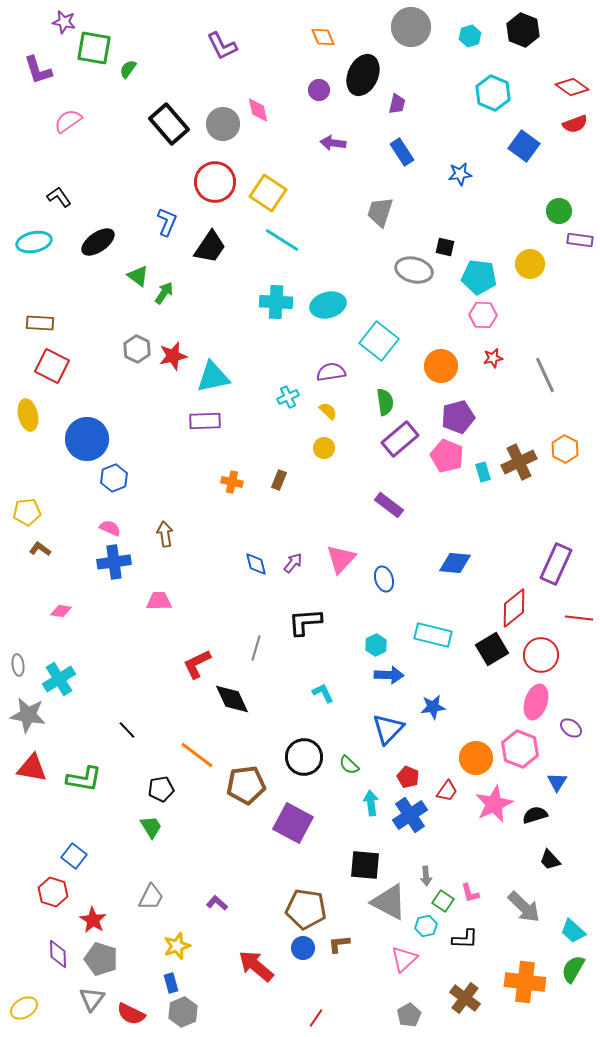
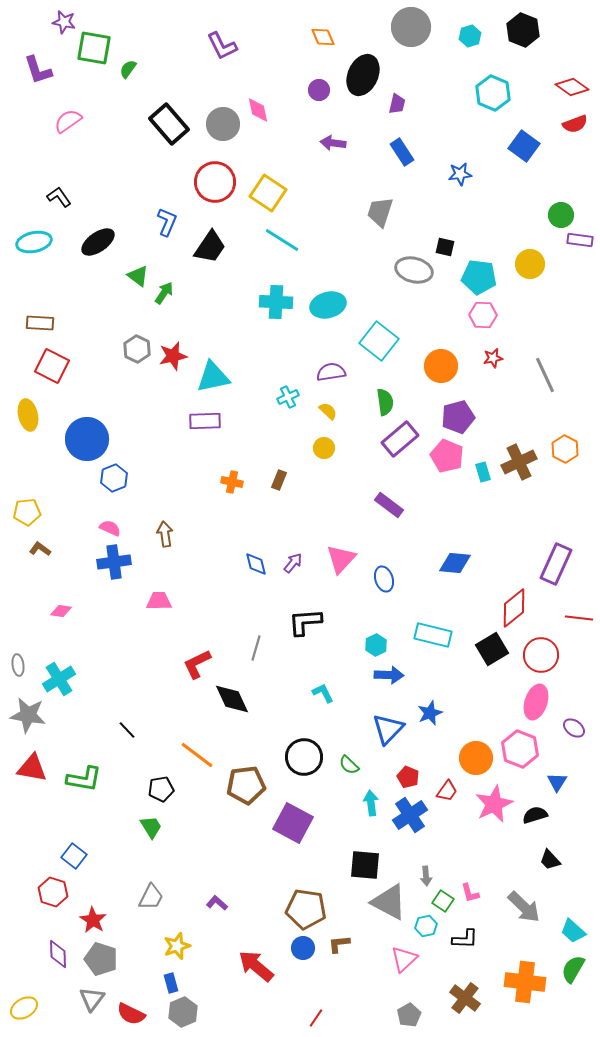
green circle at (559, 211): moved 2 px right, 4 px down
blue star at (433, 707): moved 3 px left, 6 px down; rotated 15 degrees counterclockwise
purple ellipse at (571, 728): moved 3 px right
